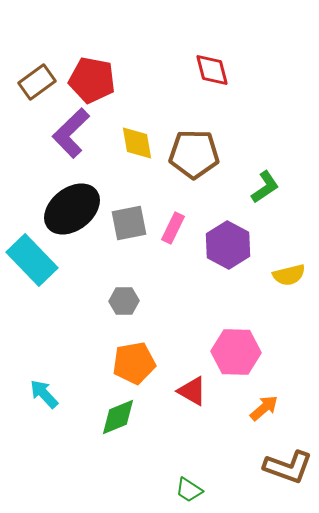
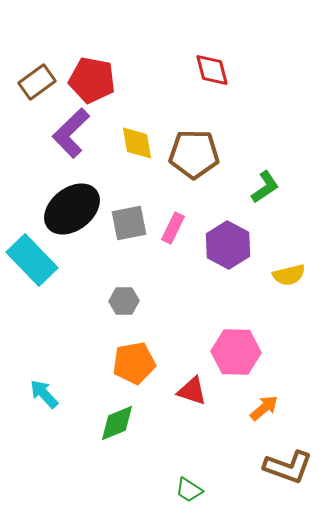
red triangle: rotated 12 degrees counterclockwise
green diamond: moved 1 px left, 6 px down
